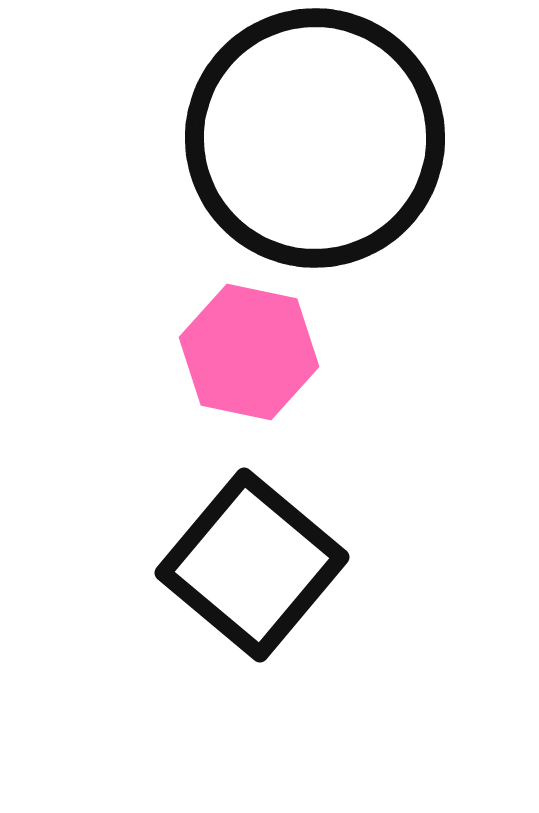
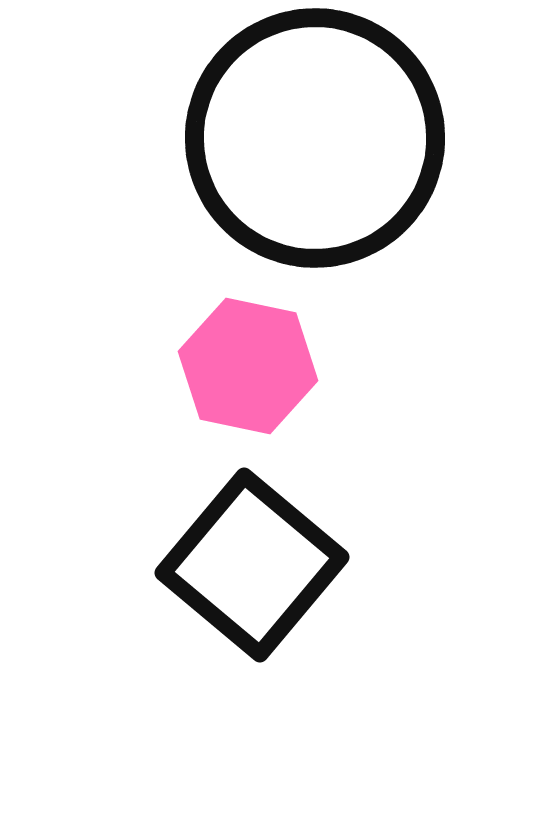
pink hexagon: moved 1 px left, 14 px down
